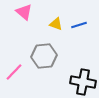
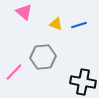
gray hexagon: moved 1 px left, 1 px down
